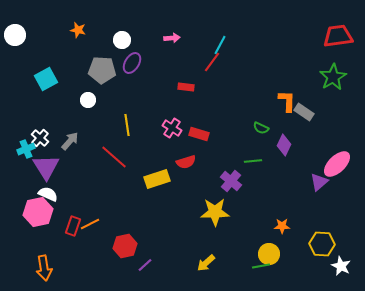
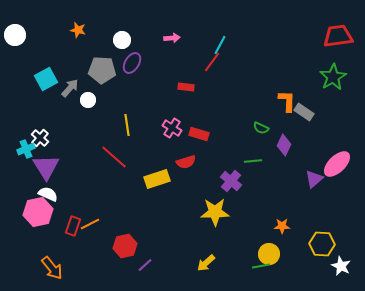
gray arrow at (70, 141): moved 53 px up
purple triangle at (319, 182): moved 5 px left, 3 px up
orange arrow at (44, 268): moved 8 px right; rotated 30 degrees counterclockwise
